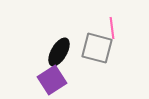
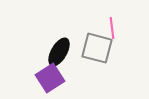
purple square: moved 2 px left, 2 px up
